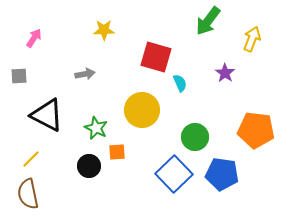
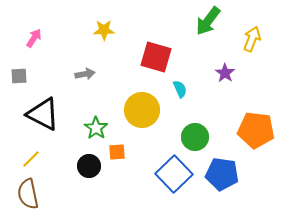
cyan semicircle: moved 6 px down
black triangle: moved 4 px left, 1 px up
green star: rotated 10 degrees clockwise
